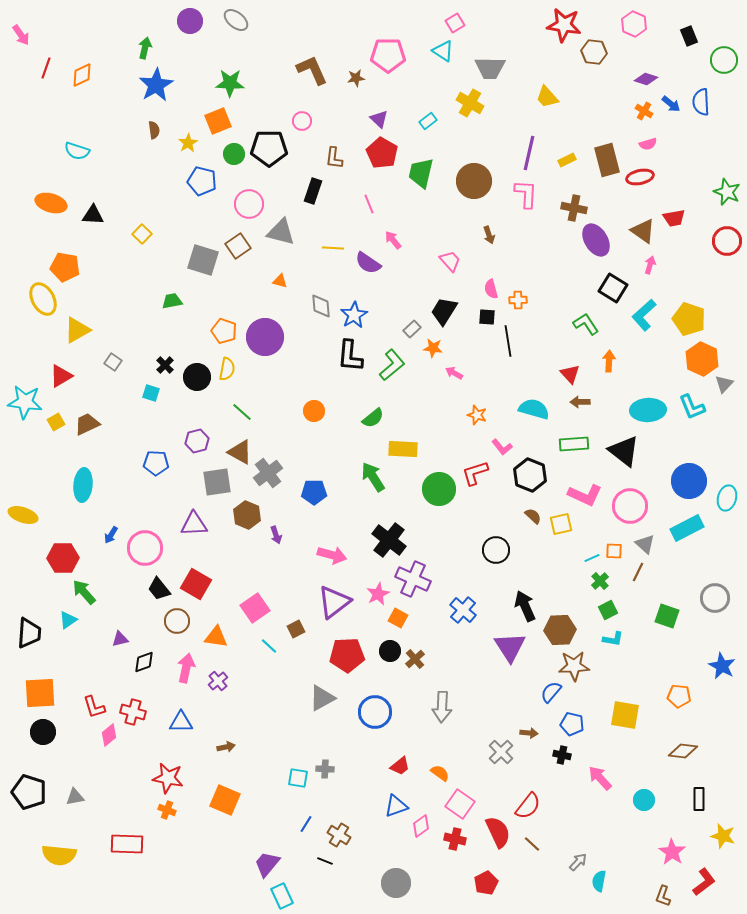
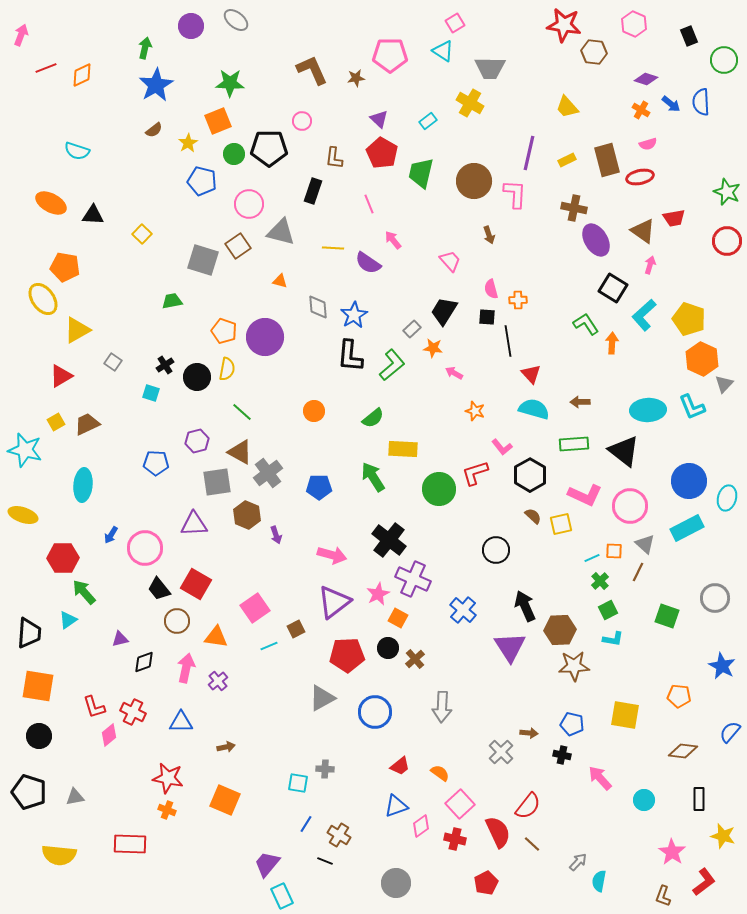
purple circle at (190, 21): moved 1 px right, 5 px down
pink arrow at (21, 35): rotated 125 degrees counterclockwise
pink pentagon at (388, 55): moved 2 px right
red line at (46, 68): rotated 50 degrees clockwise
yellow trapezoid at (547, 97): moved 20 px right, 10 px down
orange cross at (644, 111): moved 3 px left, 1 px up
brown semicircle at (154, 130): rotated 60 degrees clockwise
pink L-shape at (526, 194): moved 11 px left
orange ellipse at (51, 203): rotated 12 degrees clockwise
yellow ellipse at (43, 299): rotated 8 degrees counterclockwise
gray diamond at (321, 306): moved 3 px left, 1 px down
orange arrow at (609, 361): moved 3 px right, 18 px up
black cross at (165, 365): rotated 12 degrees clockwise
red triangle at (570, 374): moved 39 px left
cyan star at (25, 402): moved 48 px down; rotated 8 degrees clockwise
orange star at (477, 415): moved 2 px left, 4 px up
black hexagon at (530, 475): rotated 8 degrees clockwise
blue pentagon at (314, 492): moved 5 px right, 5 px up
cyan line at (269, 646): rotated 66 degrees counterclockwise
black circle at (390, 651): moved 2 px left, 3 px up
blue semicircle at (551, 692): moved 179 px right, 40 px down
orange square at (40, 693): moved 2 px left, 7 px up; rotated 12 degrees clockwise
red cross at (133, 712): rotated 10 degrees clockwise
black circle at (43, 732): moved 4 px left, 4 px down
cyan square at (298, 778): moved 5 px down
pink square at (460, 804): rotated 12 degrees clockwise
red rectangle at (127, 844): moved 3 px right
